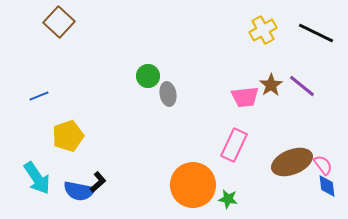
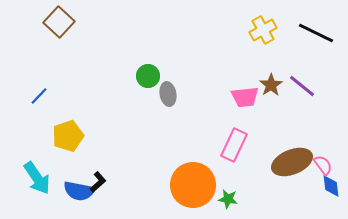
blue line: rotated 24 degrees counterclockwise
blue diamond: moved 4 px right
